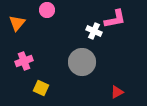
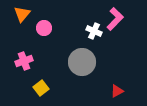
pink circle: moved 3 px left, 18 px down
pink L-shape: rotated 35 degrees counterclockwise
orange triangle: moved 5 px right, 9 px up
yellow square: rotated 28 degrees clockwise
red triangle: moved 1 px up
